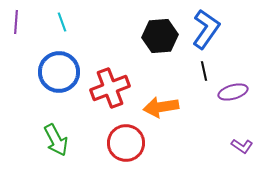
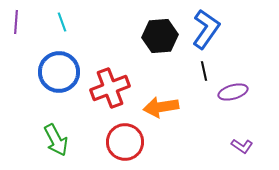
red circle: moved 1 px left, 1 px up
